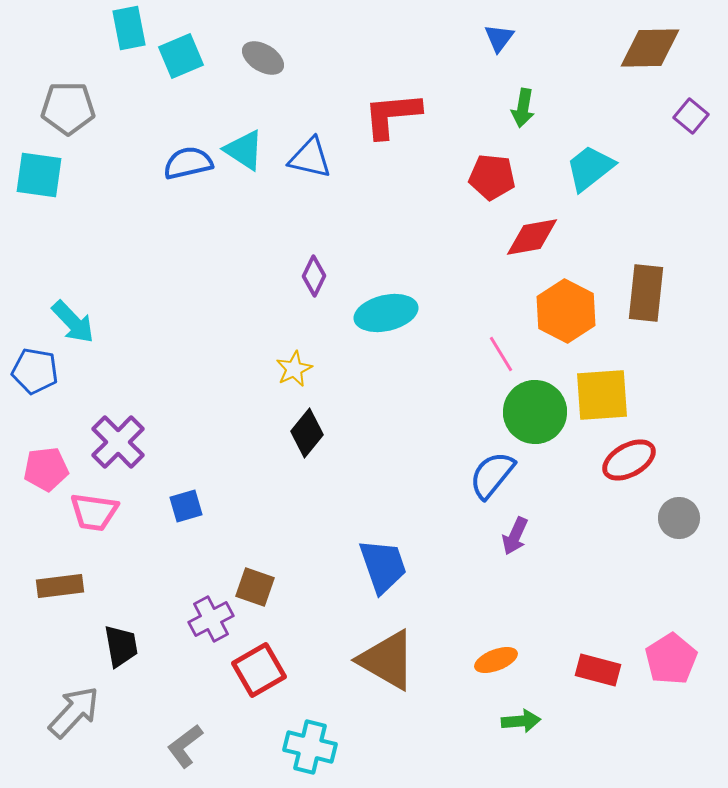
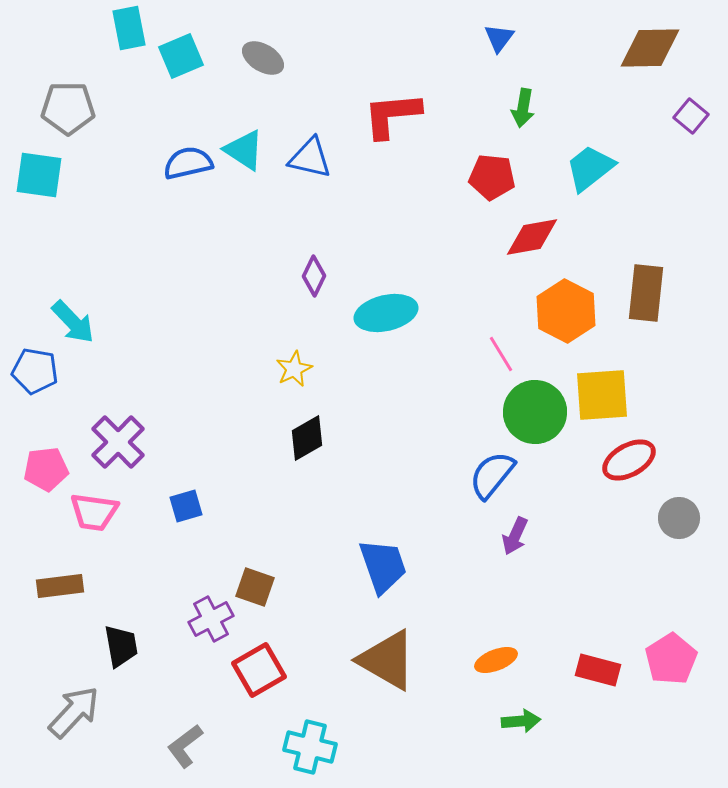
black diamond at (307, 433): moved 5 px down; rotated 21 degrees clockwise
